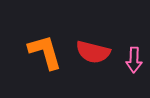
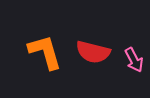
pink arrow: rotated 30 degrees counterclockwise
